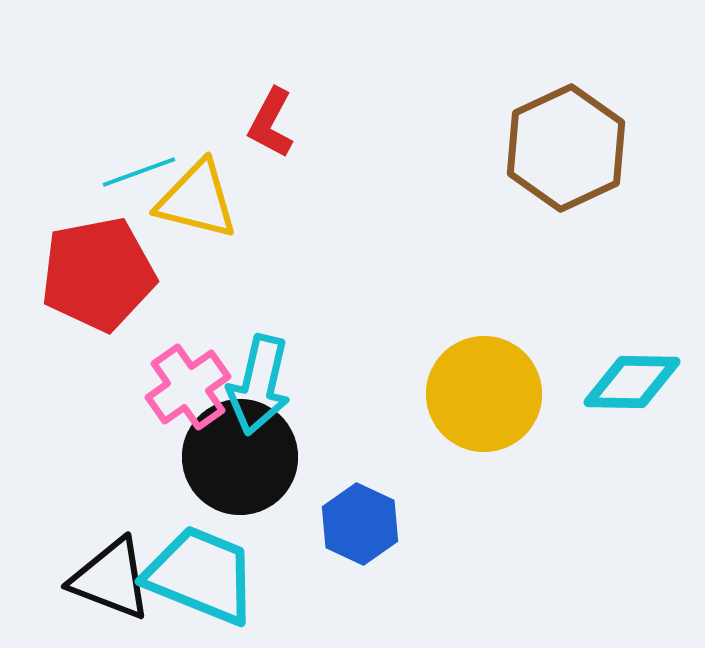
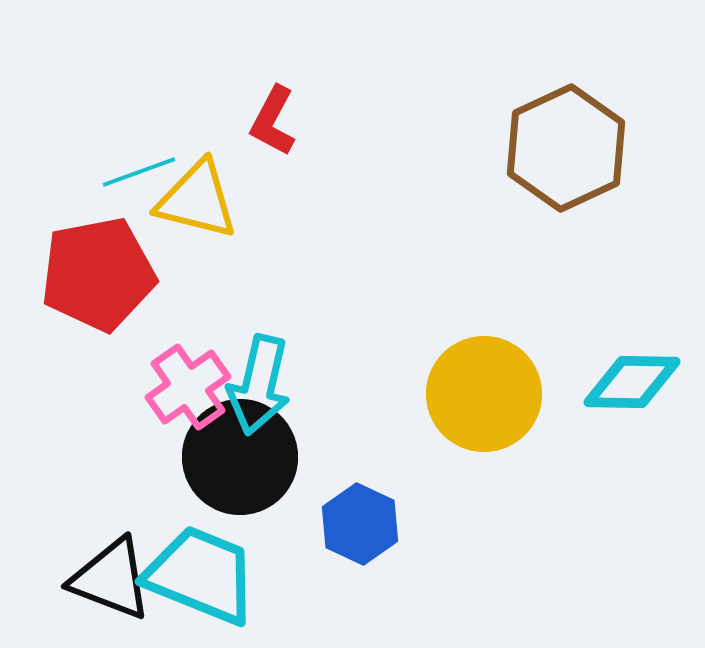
red L-shape: moved 2 px right, 2 px up
